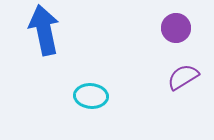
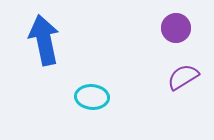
blue arrow: moved 10 px down
cyan ellipse: moved 1 px right, 1 px down
